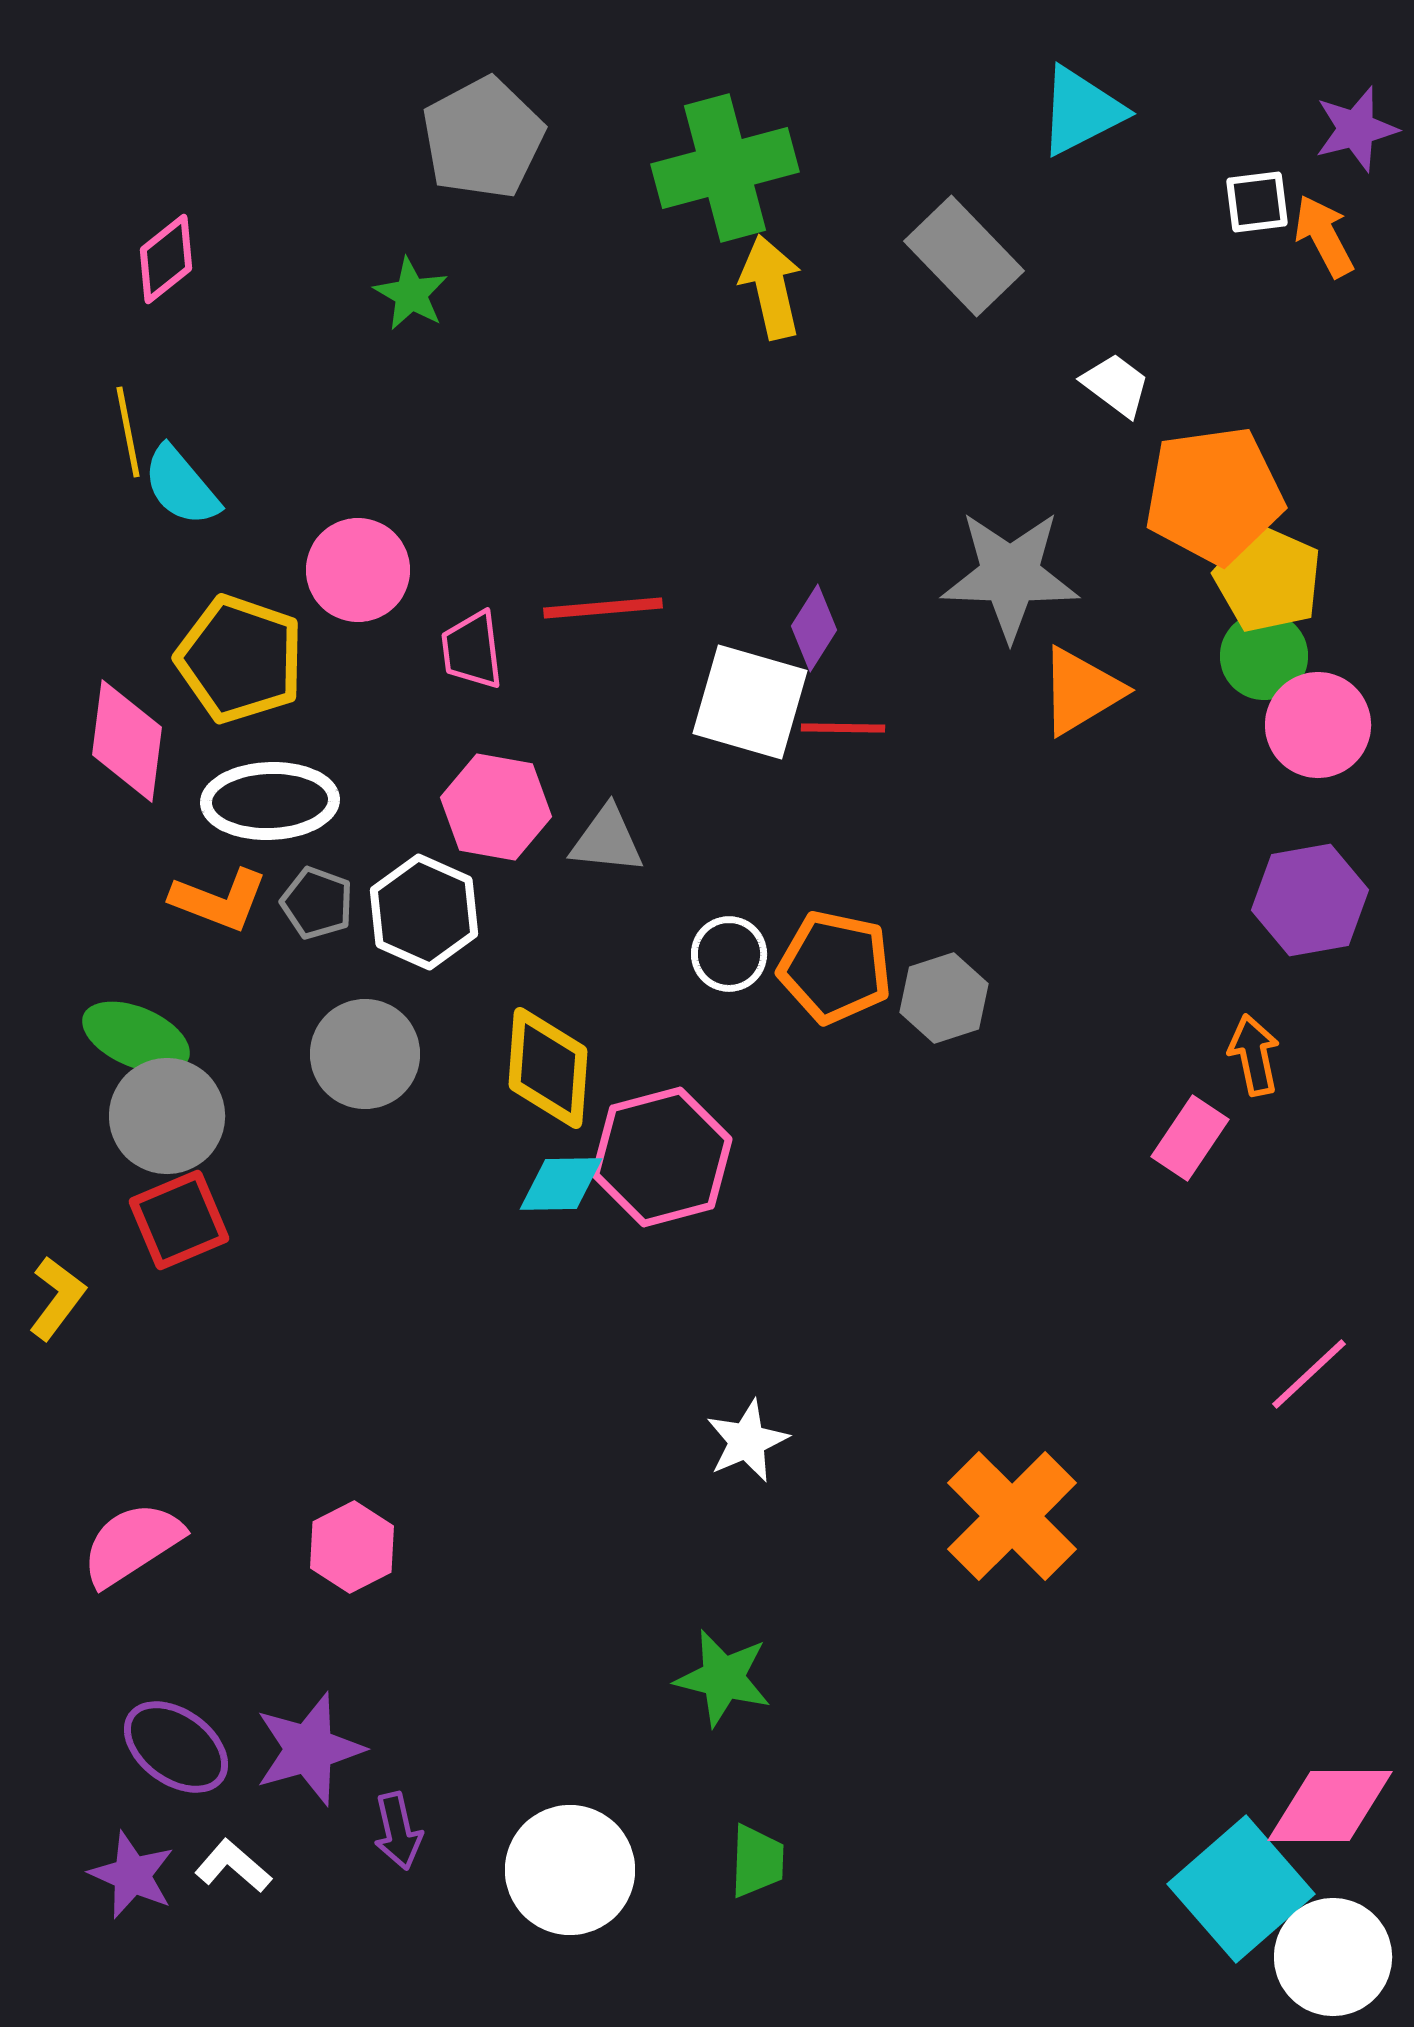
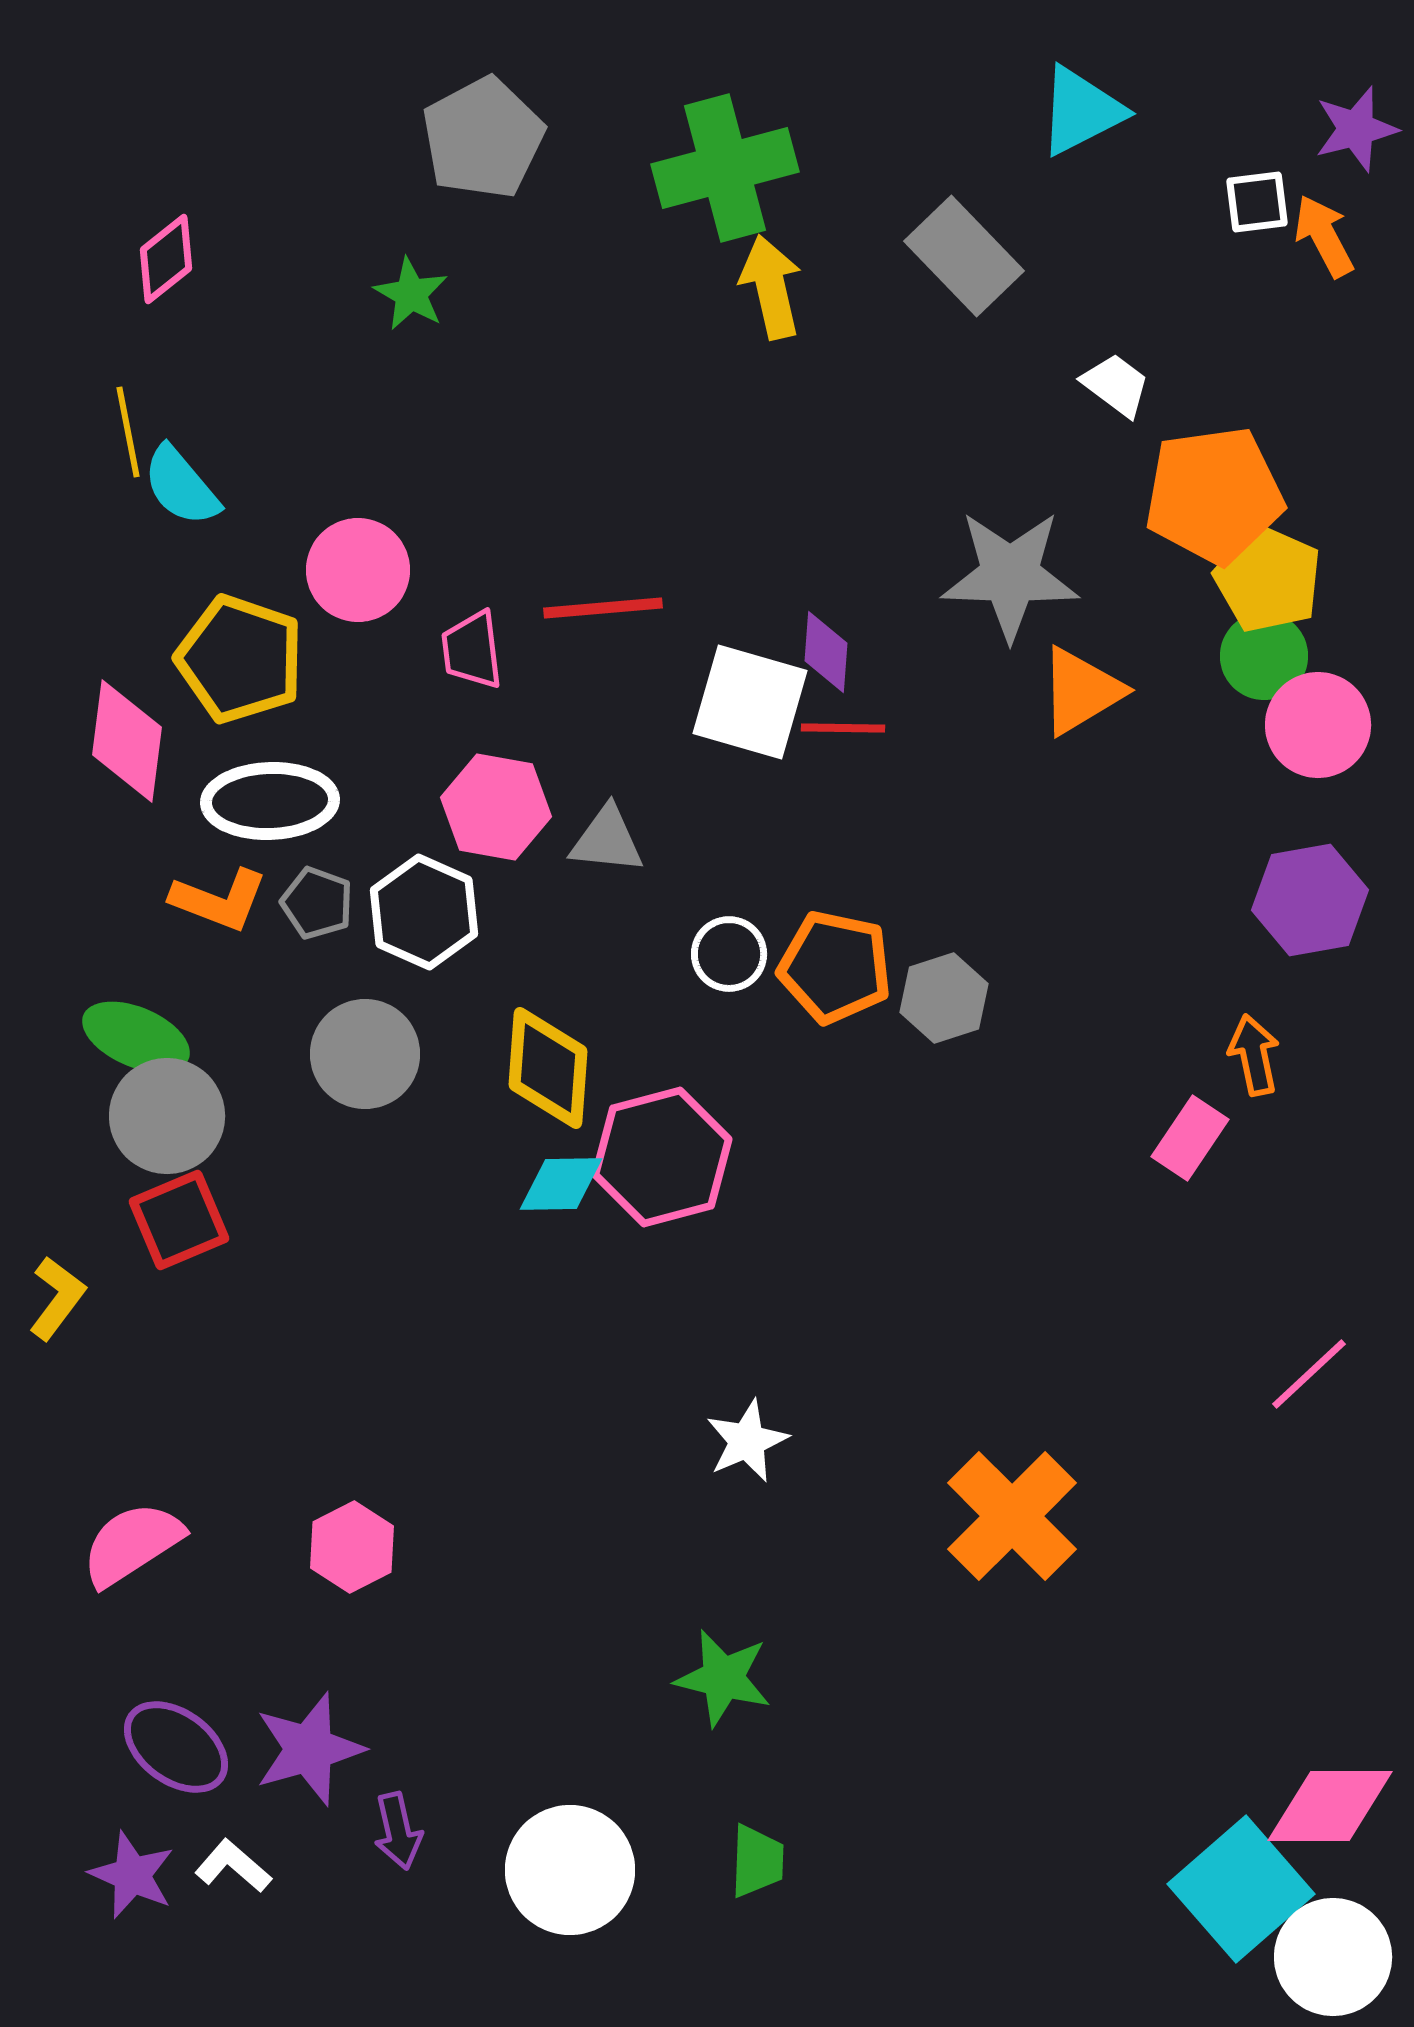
purple diamond at (814, 628): moved 12 px right, 24 px down; rotated 28 degrees counterclockwise
